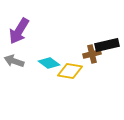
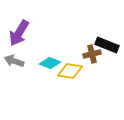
purple arrow: moved 2 px down
black rectangle: rotated 35 degrees clockwise
cyan diamond: moved 1 px right; rotated 15 degrees counterclockwise
